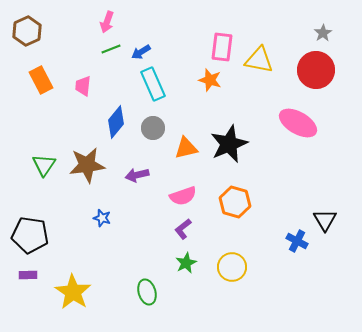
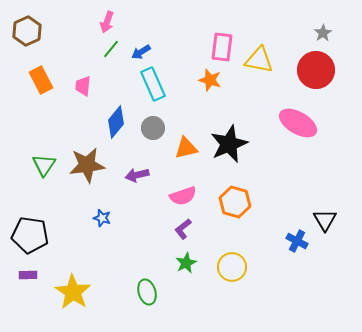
green line: rotated 30 degrees counterclockwise
